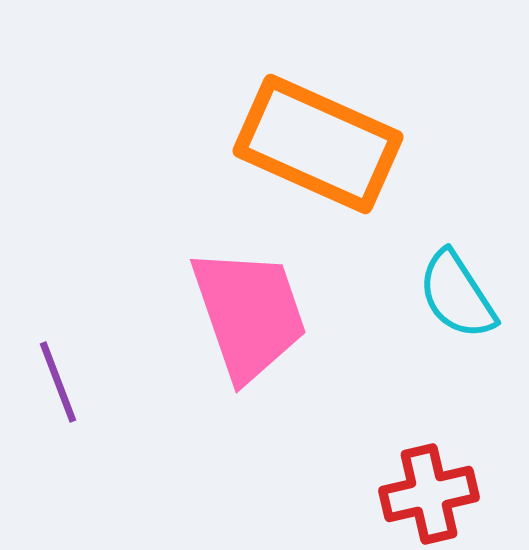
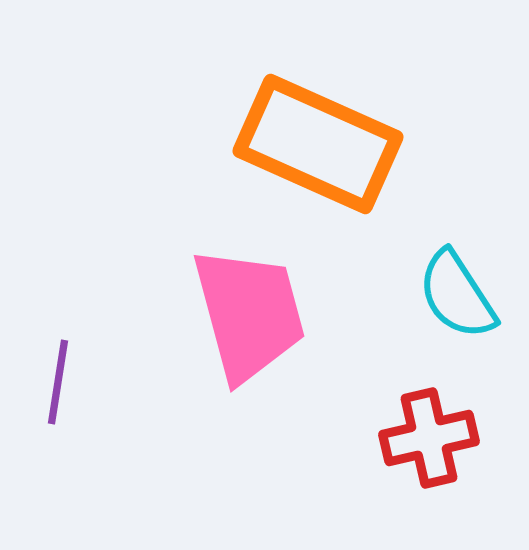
pink trapezoid: rotated 4 degrees clockwise
purple line: rotated 30 degrees clockwise
red cross: moved 56 px up
